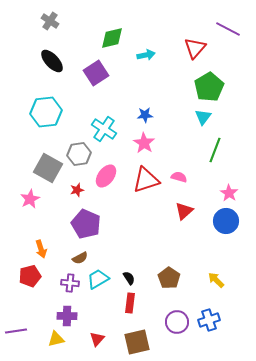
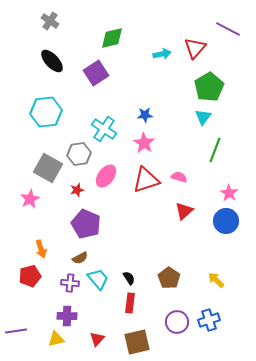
cyan arrow at (146, 55): moved 16 px right, 1 px up
cyan trapezoid at (98, 279): rotated 80 degrees clockwise
